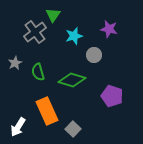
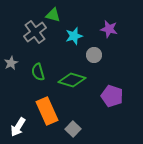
green triangle: rotated 49 degrees counterclockwise
gray star: moved 4 px left
